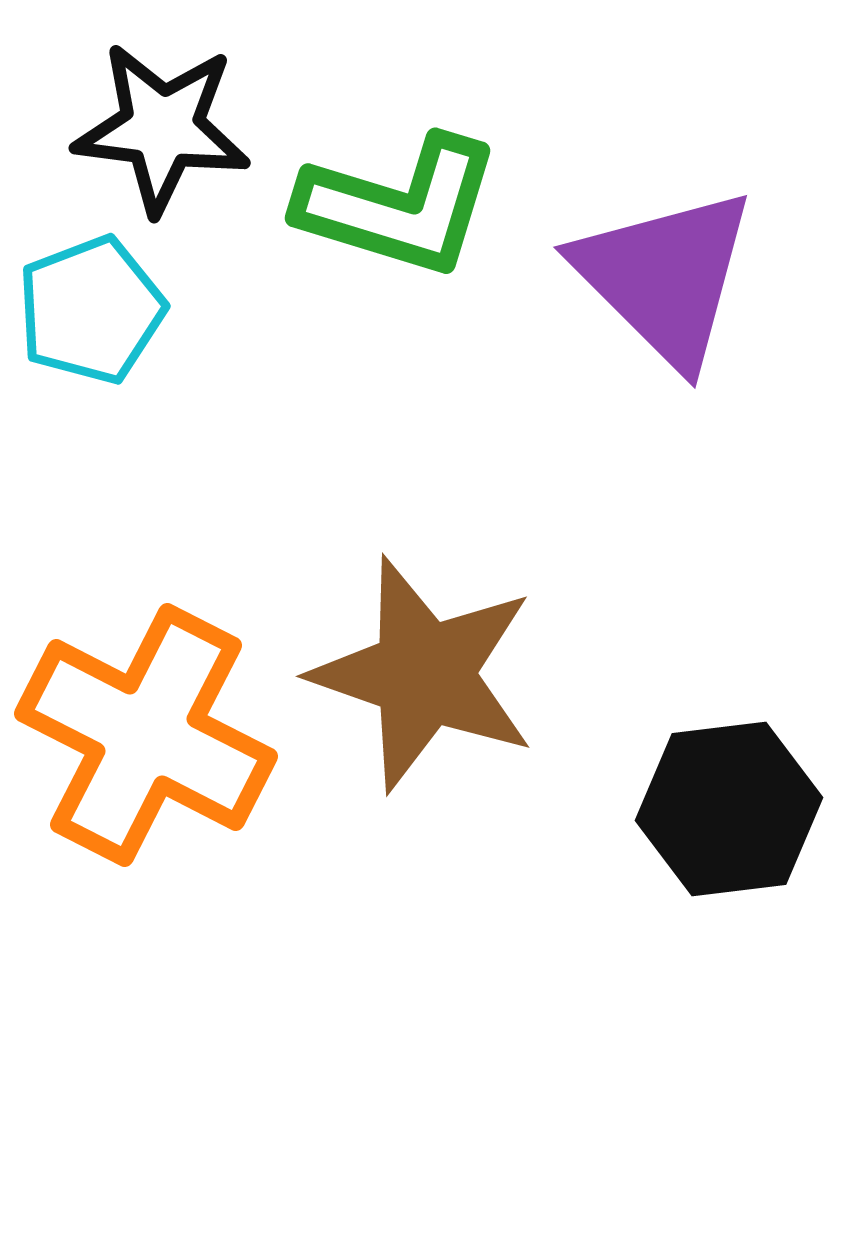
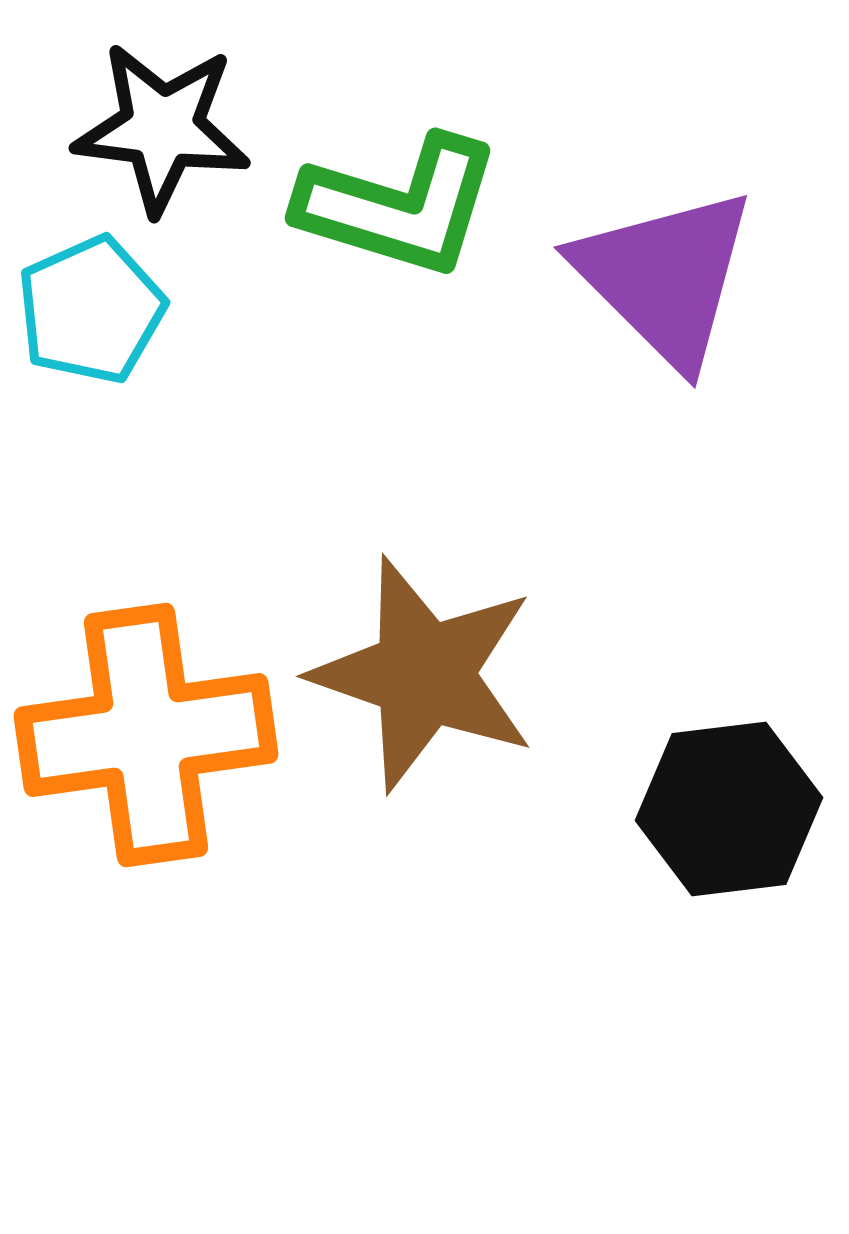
cyan pentagon: rotated 3 degrees counterclockwise
orange cross: rotated 35 degrees counterclockwise
